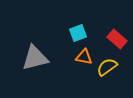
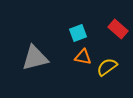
red rectangle: moved 1 px right, 10 px up
orange triangle: moved 1 px left
